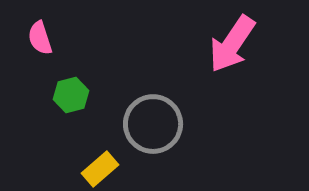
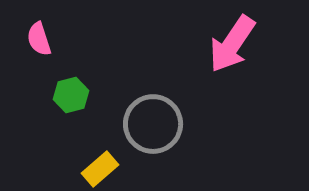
pink semicircle: moved 1 px left, 1 px down
